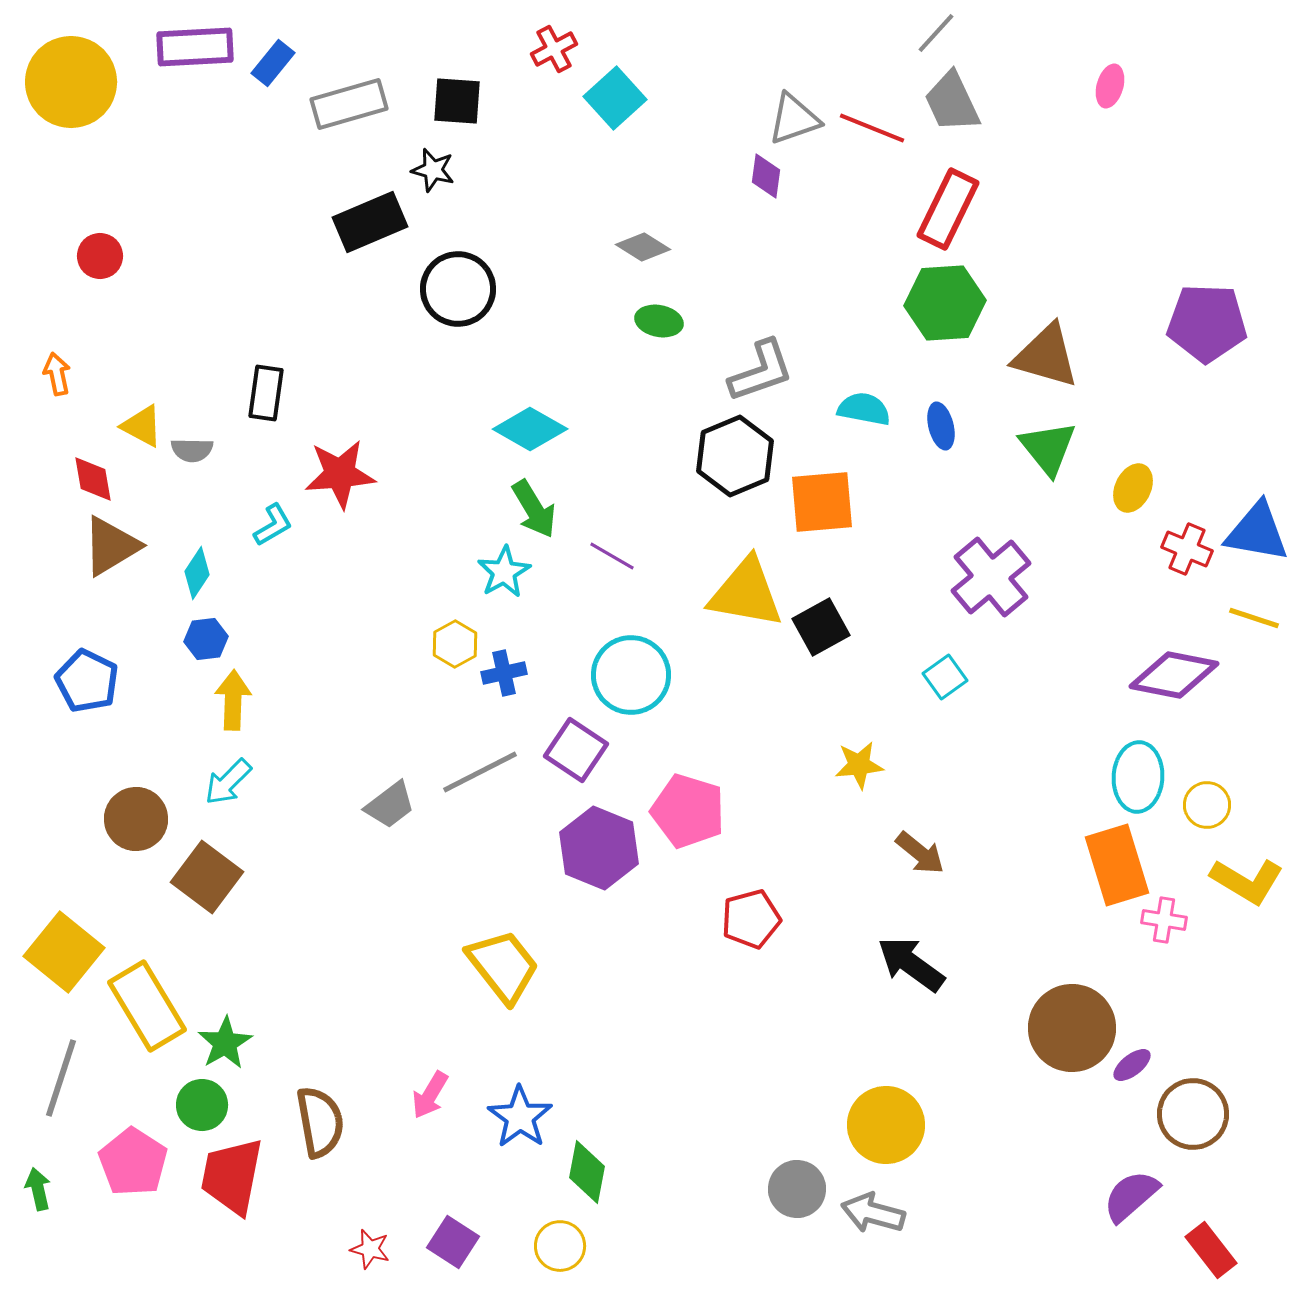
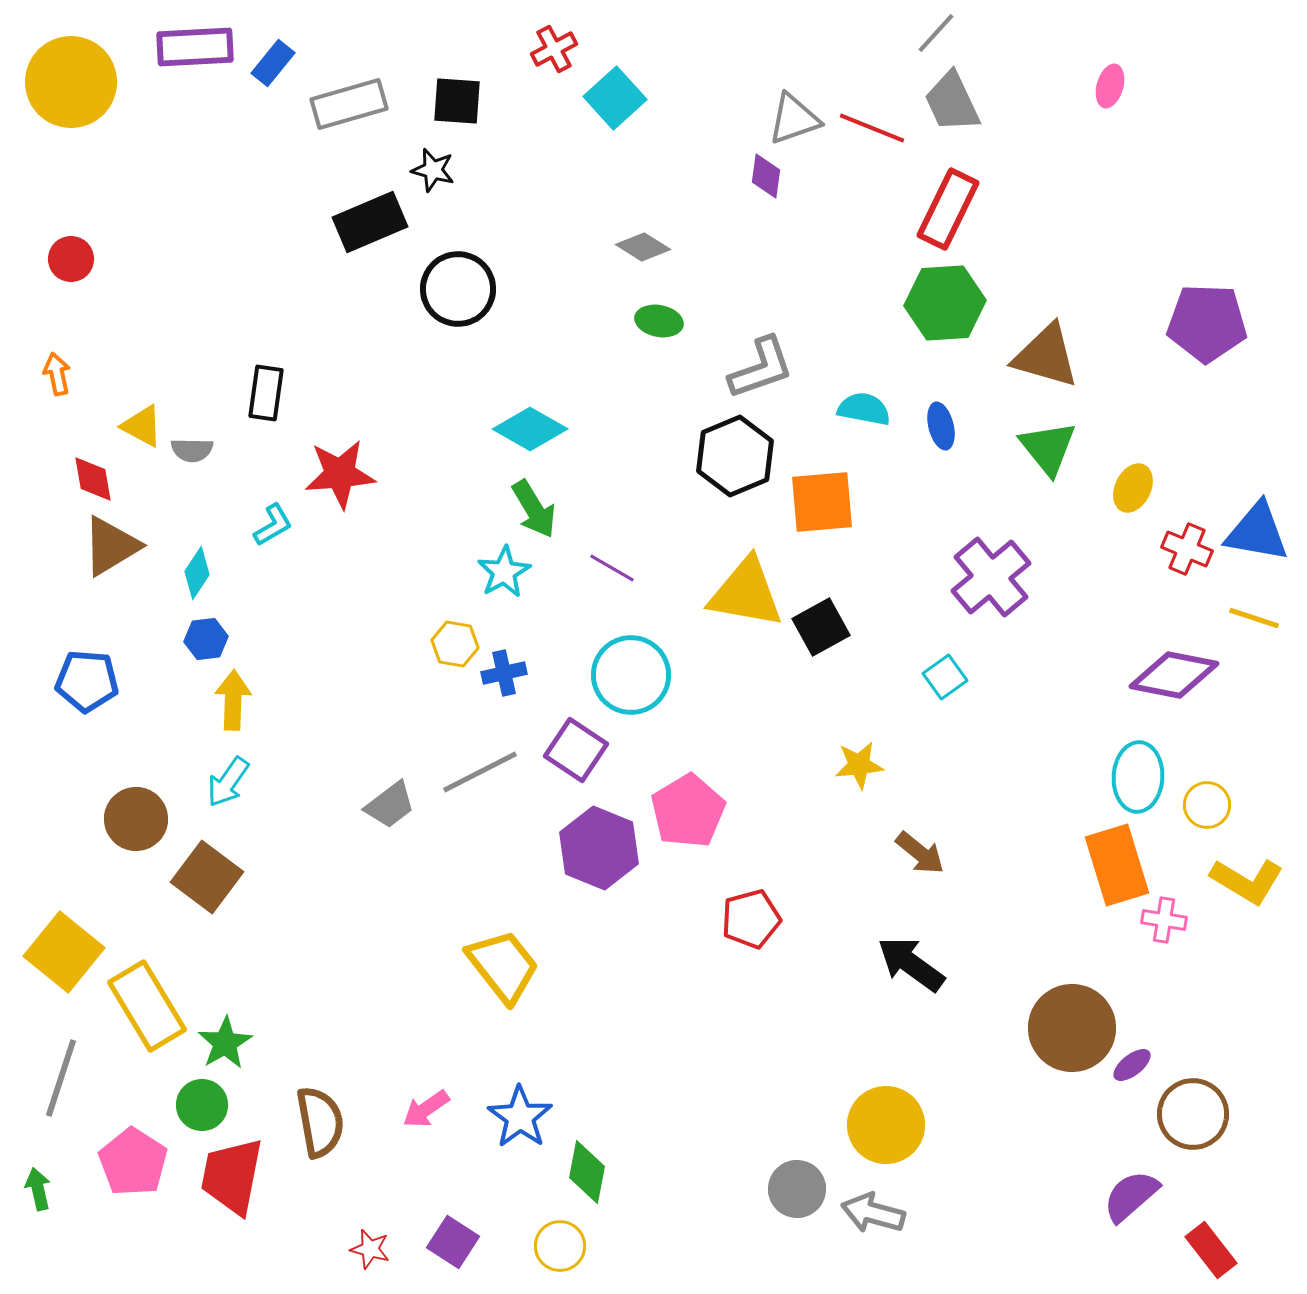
red circle at (100, 256): moved 29 px left, 3 px down
gray L-shape at (761, 371): moved 3 px up
purple line at (612, 556): moved 12 px down
yellow hexagon at (455, 644): rotated 21 degrees counterclockwise
blue pentagon at (87, 681): rotated 22 degrees counterclockwise
cyan arrow at (228, 782): rotated 10 degrees counterclockwise
pink pentagon at (688, 811): rotated 24 degrees clockwise
pink arrow at (430, 1095): moved 4 px left, 14 px down; rotated 24 degrees clockwise
